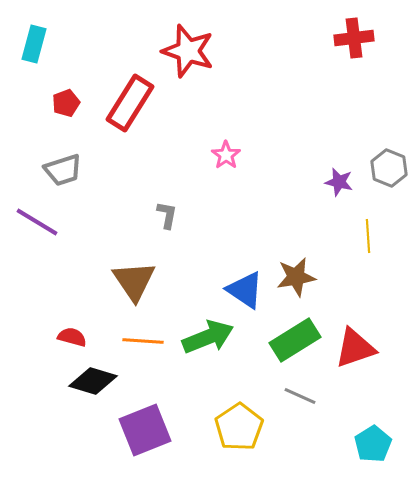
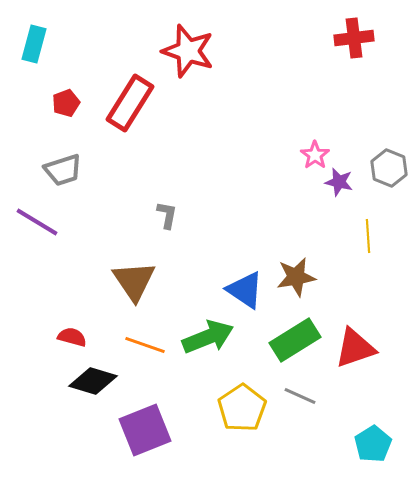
pink star: moved 89 px right
orange line: moved 2 px right, 4 px down; rotated 15 degrees clockwise
yellow pentagon: moved 3 px right, 19 px up
